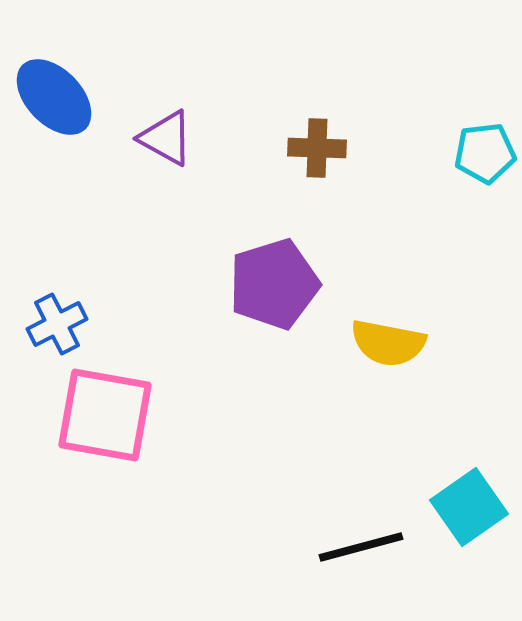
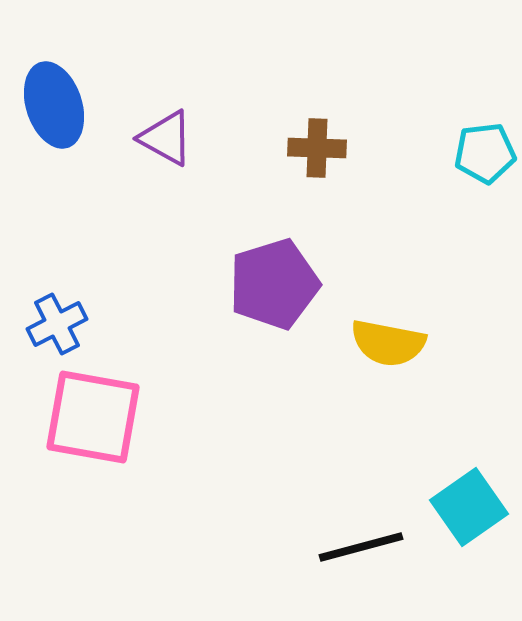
blue ellipse: moved 8 px down; rotated 26 degrees clockwise
pink square: moved 12 px left, 2 px down
